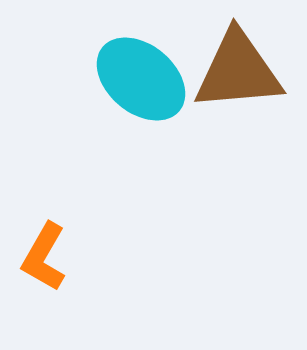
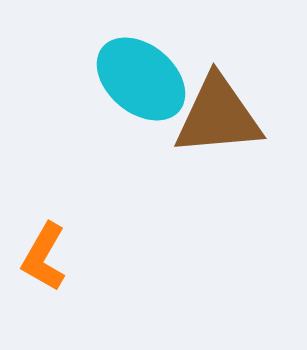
brown triangle: moved 20 px left, 45 px down
